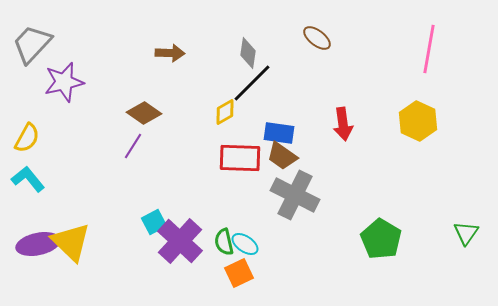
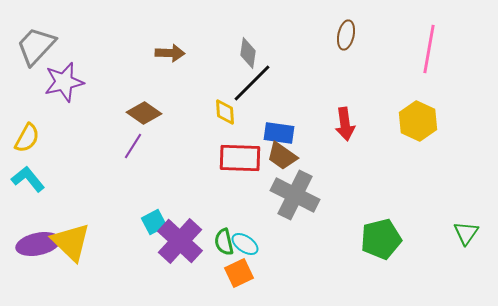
brown ellipse: moved 29 px right, 3 px up; rotated 64 degrees clockwise
gray trapezoid: moved 4 px right, 2 px down
yellow diamond: rotated 64 degrees counterclockwise
red arrow: moved 2 px right
green pentagon: rotated 27 degrees clockwise
